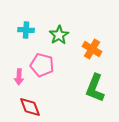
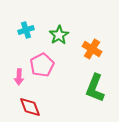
cyan cross: rotated 21 degrees counterclockwise
pink pentagon: rotated 30 degrees clockwise
